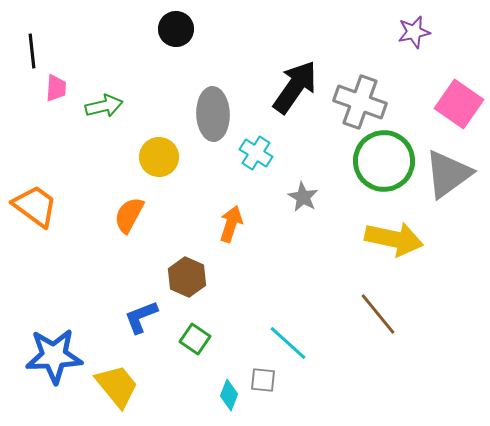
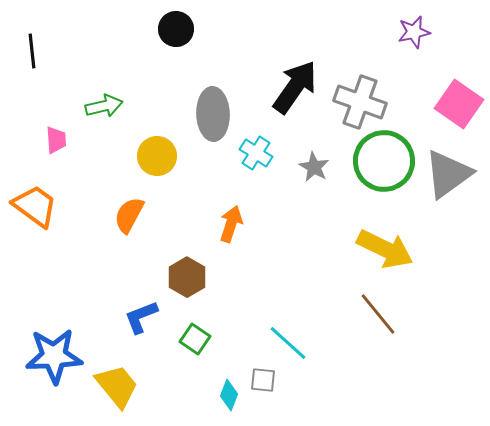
pink trapezoid: moved 52 px down; rotated 8 degrees counterclockwise
yellow circle: moved 2 px left, 1 px up
gray star: moved 11 px right, 30 px up
yellow arrow: moved 9 px left, 10 px down; rotated 14 degrees clockwise
brown hexagon: rotated 6 degrees clockwise
